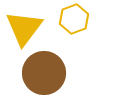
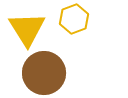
yellow triangle: moved 3 px right, 1 px down; rotated 9 degrees counterclockwise
